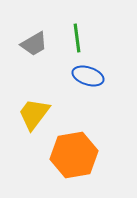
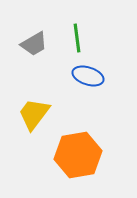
orange hexagon: moved 4 px right
